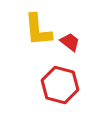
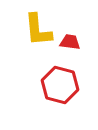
red trapezoid: rotated 30 degrees counterclockwise
